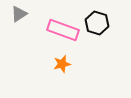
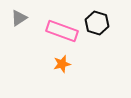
gray triangle: moved 4 px down
pink rectangle: moved 1 px left, 1 px down
